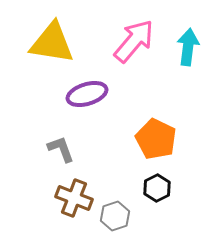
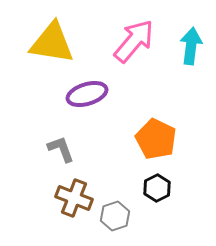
cyan arrow: moved 3 px right, 1 px up
